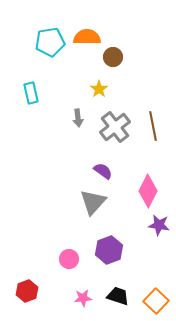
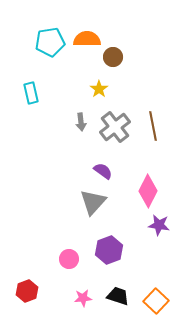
orange semicircle: moved 2 px down
gray arrow: moved 3 px right, 4 px down
